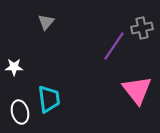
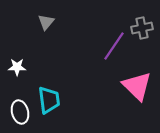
white star: moved 3 px right
pink triangle: moved 4 px up; rotated 8 degrees counterclockwise
cyan trapezoid: moved 1 px down
